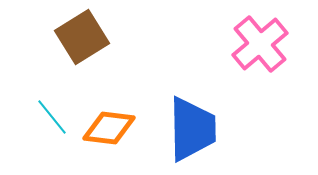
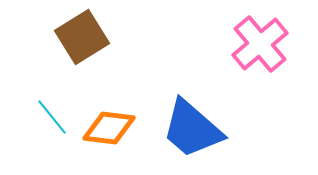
blue trapezoid: rotated 132 degrees clockwise
